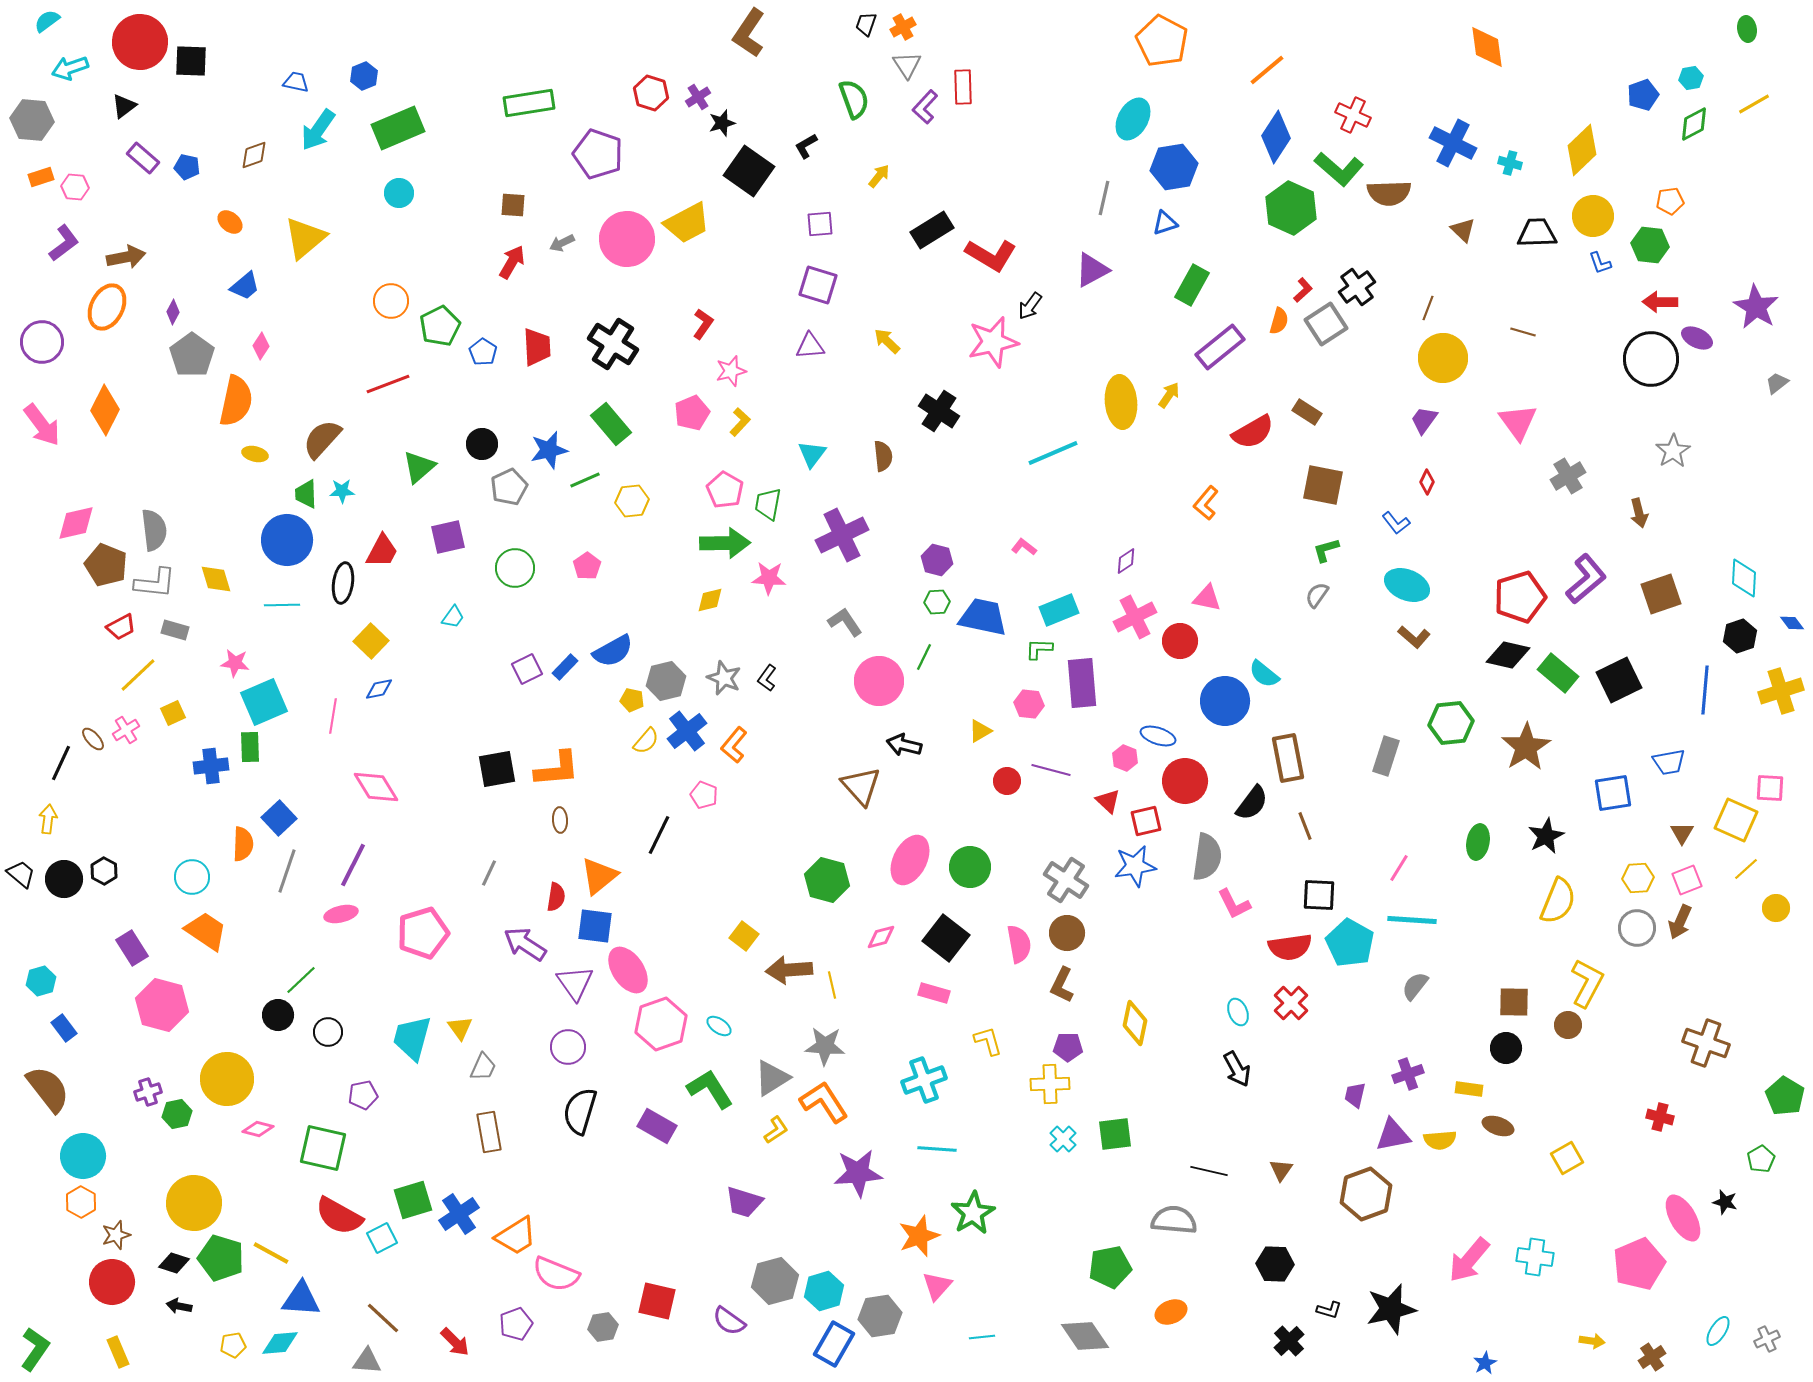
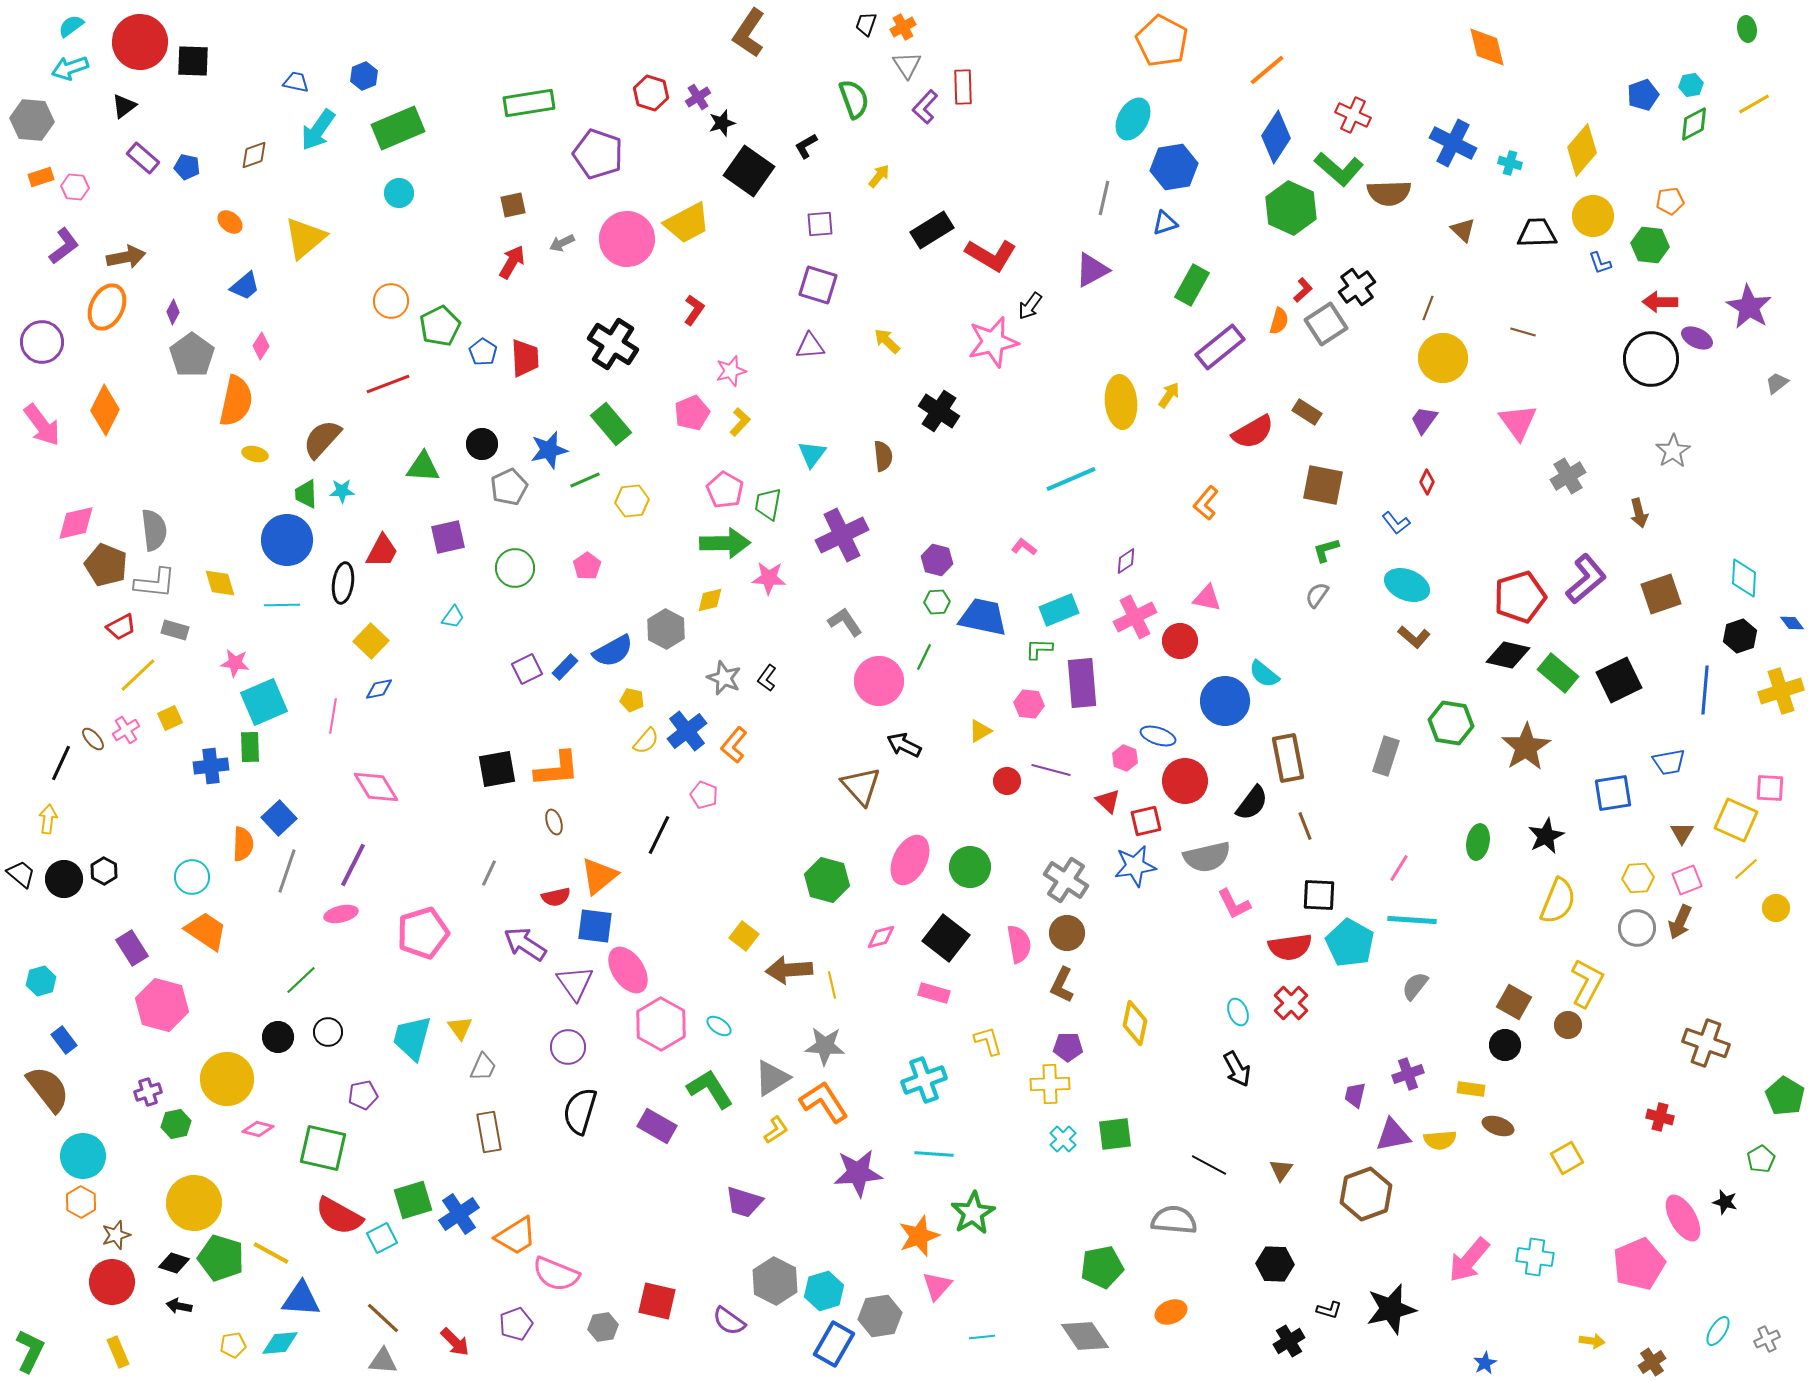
cyan semicircle at (47, 21): moved 24 px right, 5 px down
orange diamond at (1487, 47): rotated 6 degrees counterclockwise
black square at (191, 61): moved 2 px right
cyan hexagon at (1691, 78): moved 7 px down
yellow diamond at (1582, 150): rotated 6 degrees counterclockwise
brown square at (513, 205): rotated 16 degrees counterclockwise
purple L-shape at (64, 243): moved 3 px down
purple star at (1756, 307): moved 7 px left
red L-shape at (703, 324): moved 9 px left, 14 px up
red trapezoid at (537, 347): moved 12 px left, 11 px down
cyan line at (1053, 453): moved 18 px right, 26 px down
green triangle at (419, 467): moved 4 px right; rotated 45 degrees clockwise
yellow diamond at (216, 579): moved 4 px right, 4 px down
gray hexagon at (666, 681): moved 52 px up; rotated 18 degrees counterclockwise
yellow square at (173, 713): moved 3 px left, 5 px down
green hexagon at (1451, 723): rotated 15 degrees clockwise
black arrow at (904, 745): rotated 12 degrees clockwise
brown ellipse at (560, 820): moved 6 px left, 2 px down; rotated 15 degrees counterclockwise
gray semicircle at (1207, 857): rotated 69 degrees clockwise
red semicircle at (556, 897): rotated 68 degrees clockwise
brown square at (1514, 1002): rotated 28 degrees clockwise
black circle at (278, 1015): moved 22 px down
pink hexagon at (661, 1024): rotated 12 degrees counterclockwise
blue rectangle at (64, 1028): moved 12 px down
black circle at (1506, 1048): moved 1 px left, 3 px up
yellow rectangle at (1469, 1089): moved 2 px right
green hexagon at (177, 1114): moved 1 px left, 10 px down
cyan line at (937, 1149): moved 3 px left, 5 px down
black line at (1209, 1171): moved 6 px up; rotated 15 degrees clockwise
green pentagon at (1110, 1267): moved 8 px left
gray hexagon at (775, 1281): rotated 18 degrees counterclockwise
black cross at (1289, 1341): rotated 12 degrees clockwise
green L-shape at (35, 1349): moved 5 px left, 2 px down; rotated 9 degrees counterclockwise
brown cross at (1652, 1357): moved 5 px down
gray triangle at (367, 1361): moved 16 px right
